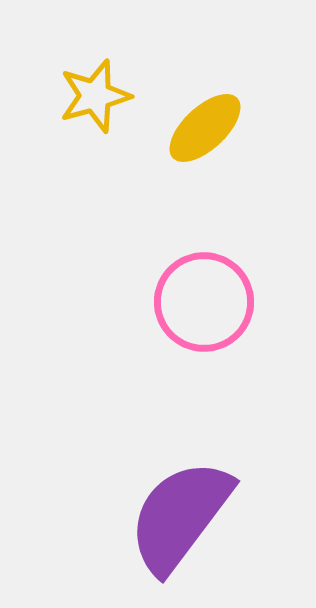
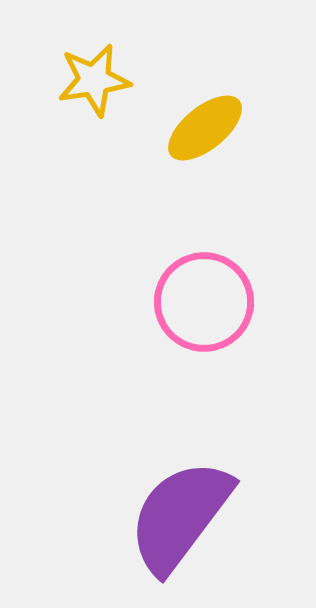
yellow star: moved 1 px left, 16 px up; rotated 6 degrees clockwise
yellow ellipse: rotated 4 degrees clockwise
